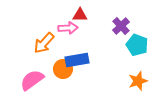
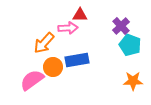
cyan pentagon: moved 7 px left
orange circle: moved 10 px left, 2 px up
orange star: moved 5 px left; rotated 18 degrees clockwise
